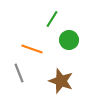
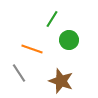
gray line: rotated 12 degrees counterclockwise
